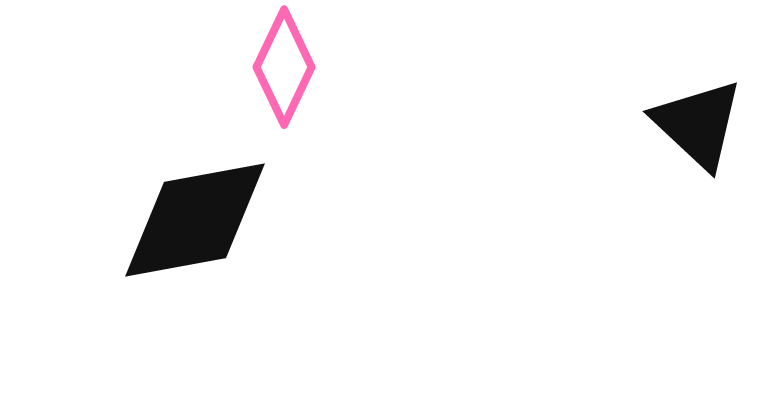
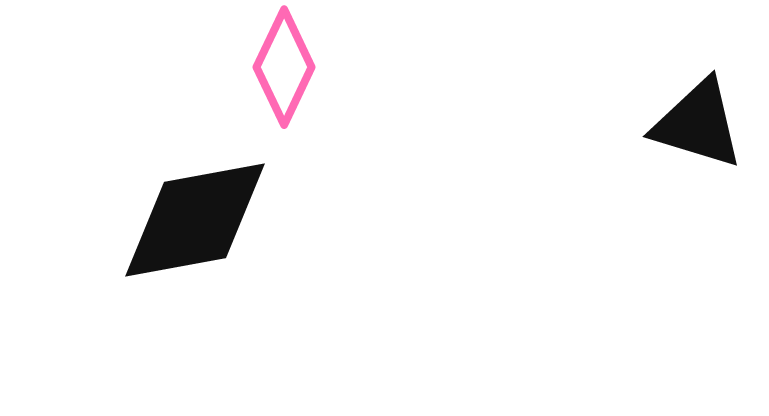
black triangle: rotated 26 degrees counterclockwise
